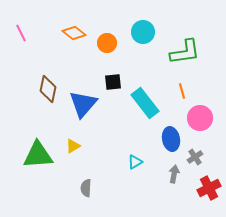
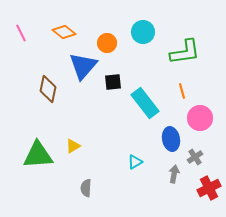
orange diamond: moved 10 px left, 1 px up
blue triangle: moved 38 px up
